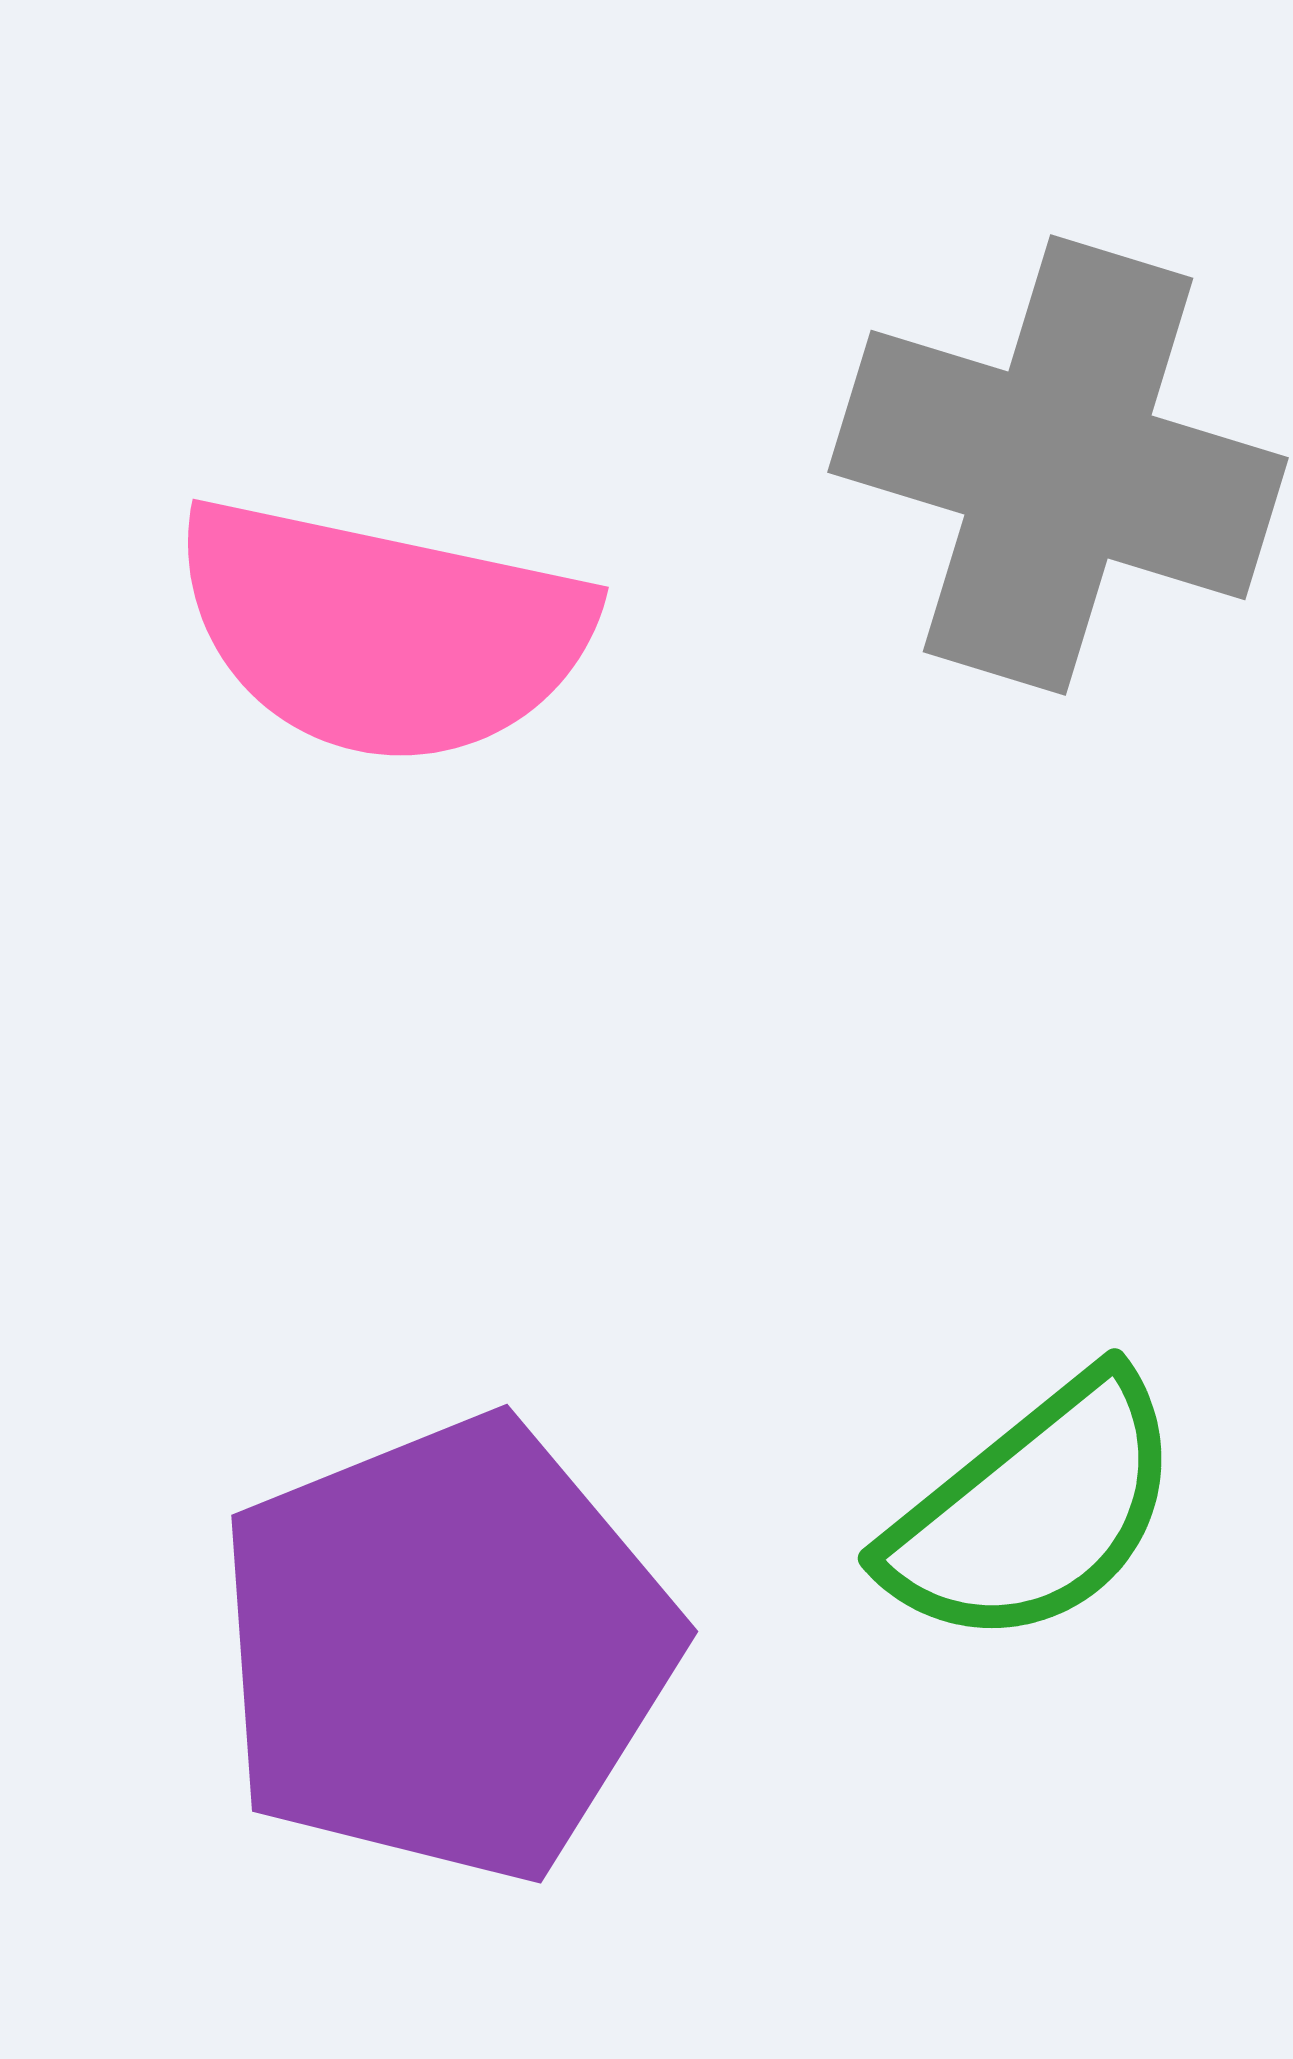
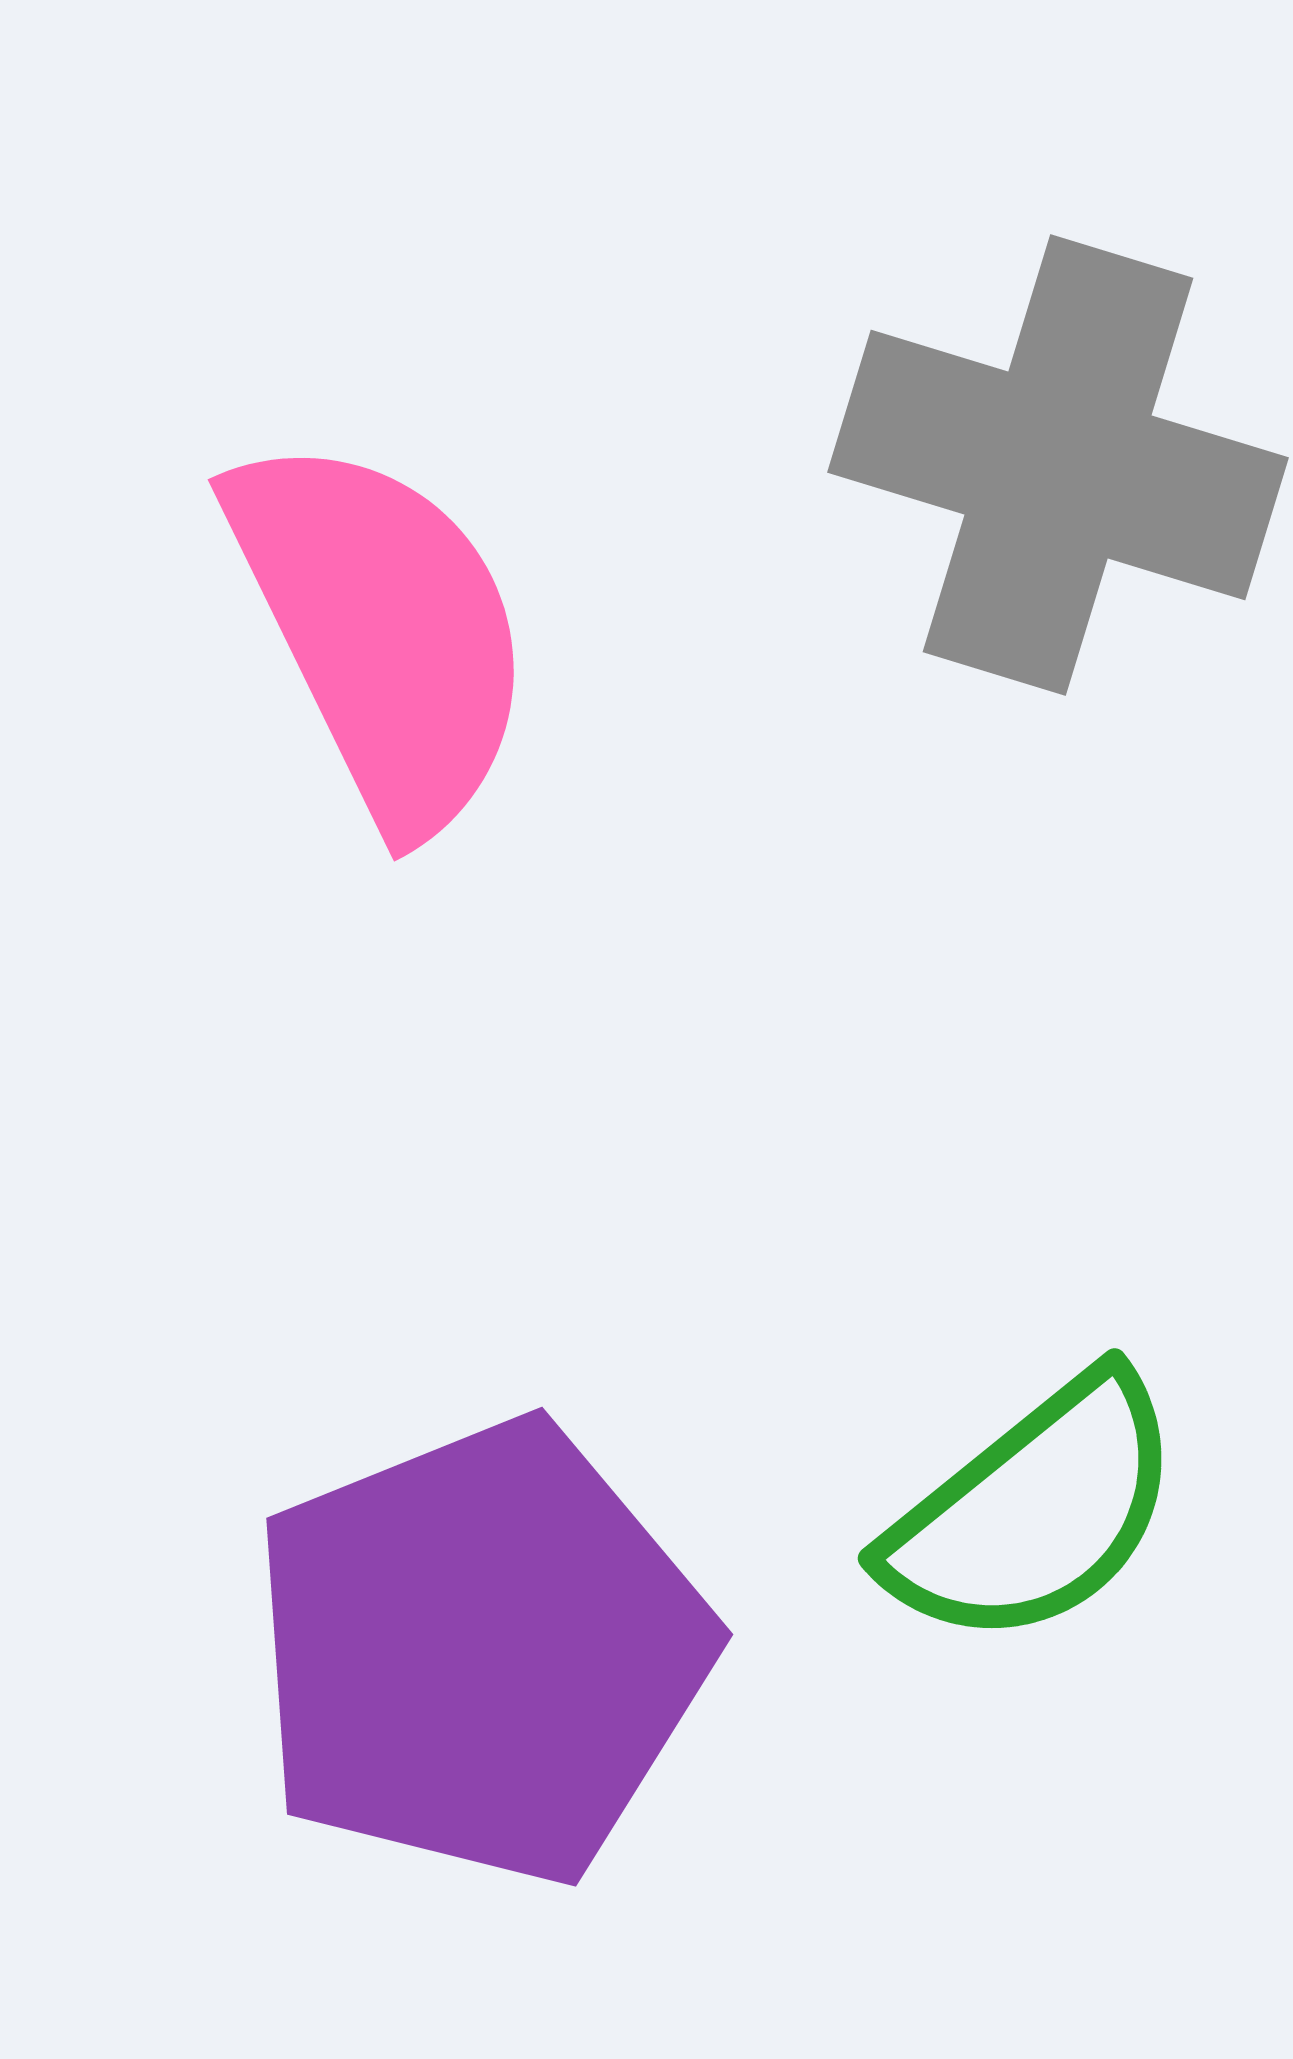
pink semicircle: rotated 128 degrees counterclockwise
purple pentagon: moved 35 px right, 3 px down
